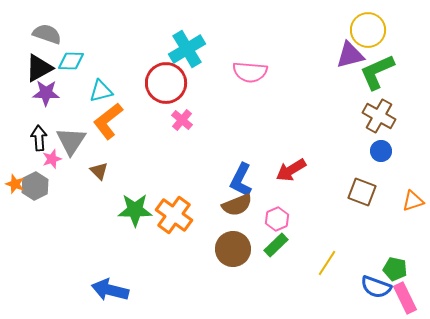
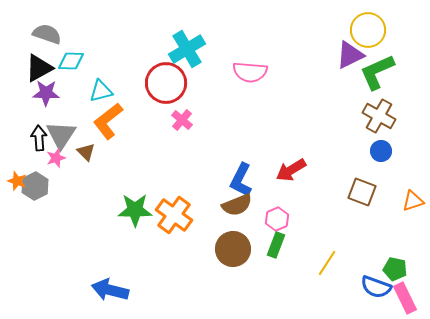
purple triangle: rotated 12 degrees counterclockwise
gray triangle: moved 10 px left, 6 px up
pink star: moved 4 px right, 1 px up
brown triangle: moved 13 px left, 19 px up
orange star: moved 2 px right, 3 px up
green rectangle: rotated 25 degrees counterclockwise
